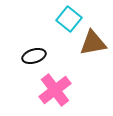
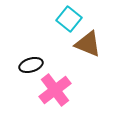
brown triangle: moved 5 px left, 1 px down; rotated 32 degrees clockwise
black ellipse: moved 3 px left, 9 px down
